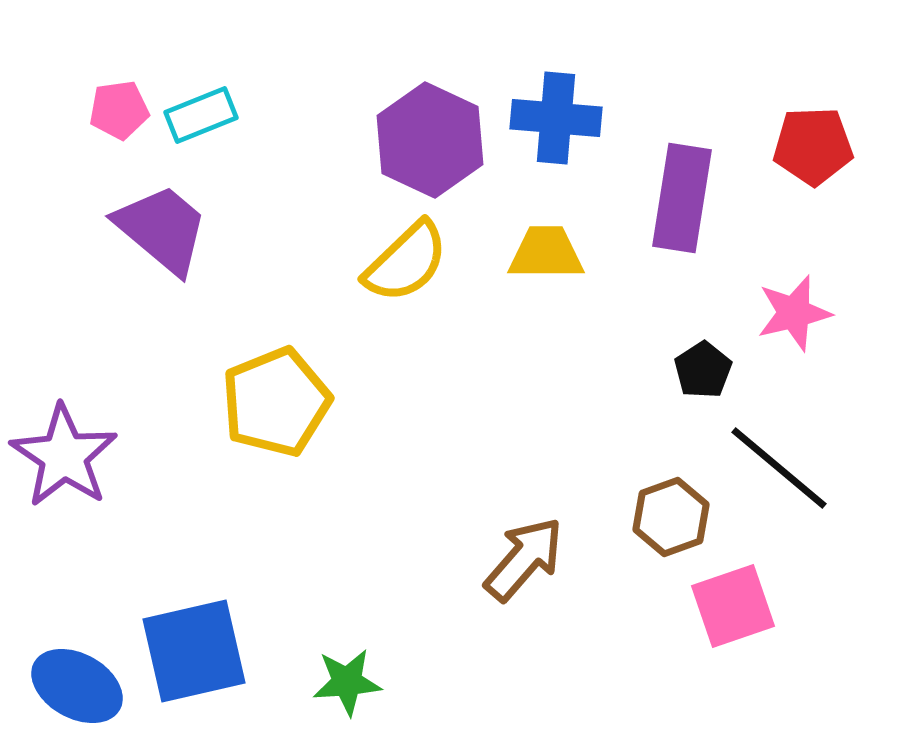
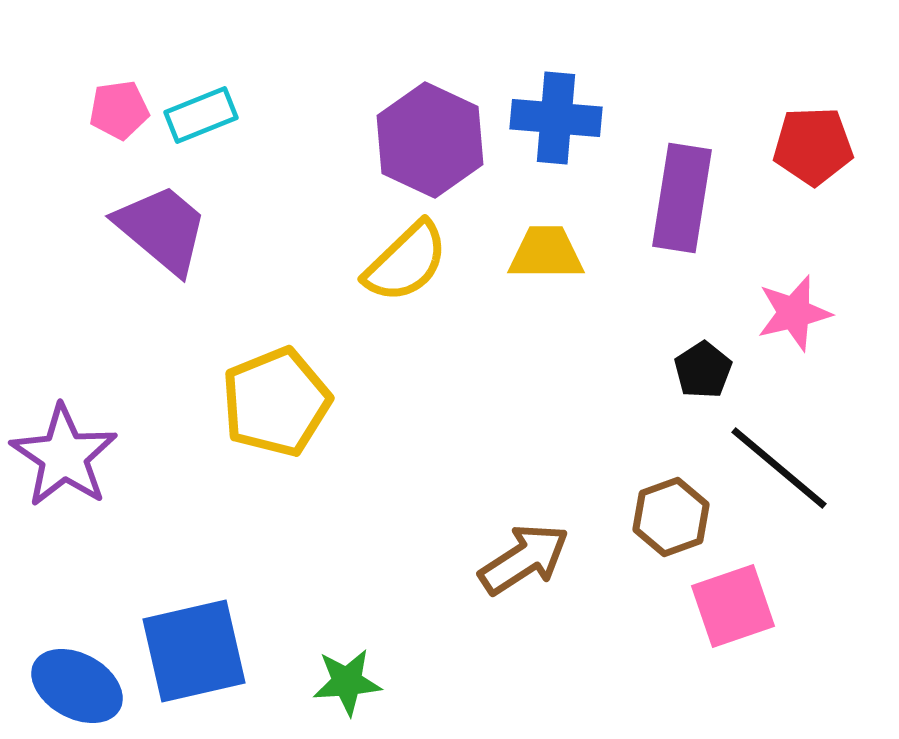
brown arrow: rotated 16 degrees clockwise
